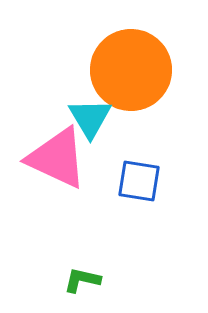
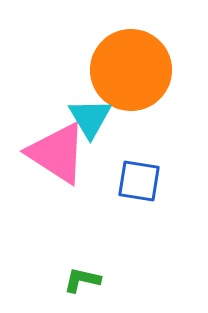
pink triangle: moved 5 px up; rotated 8 degrees clockwise
